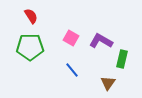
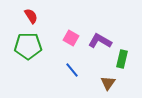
purple L-shape: moved 1 px left
green pentagon: moved 2 px left, 1 px up
